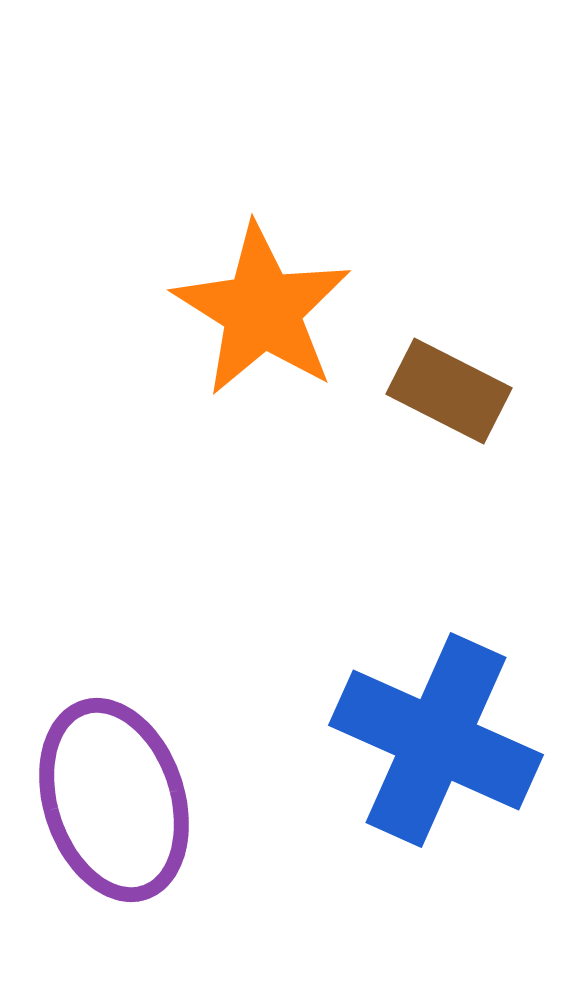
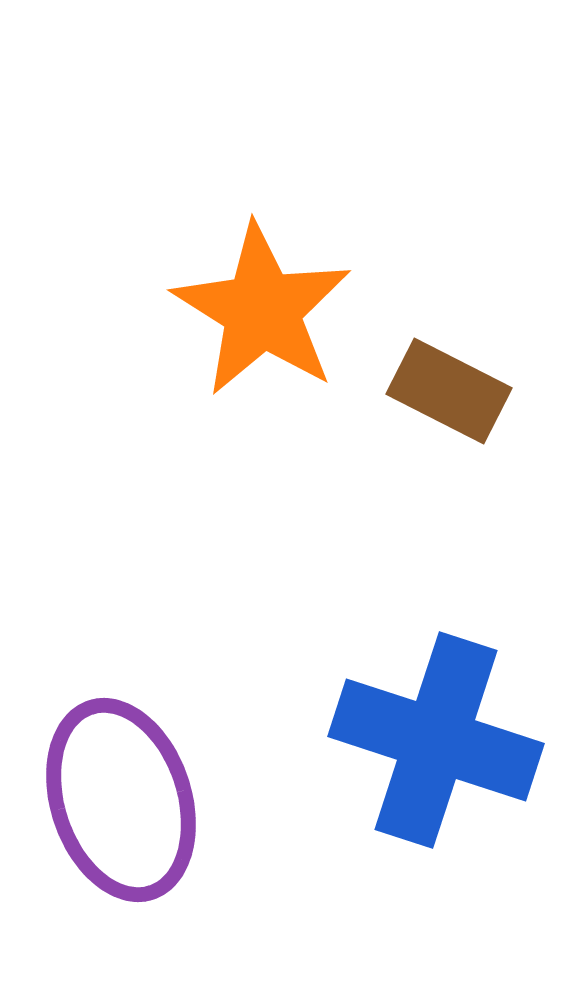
blue cross: rotated 6 degrees counterclockwise
purple ellipse: moved 7 px right
